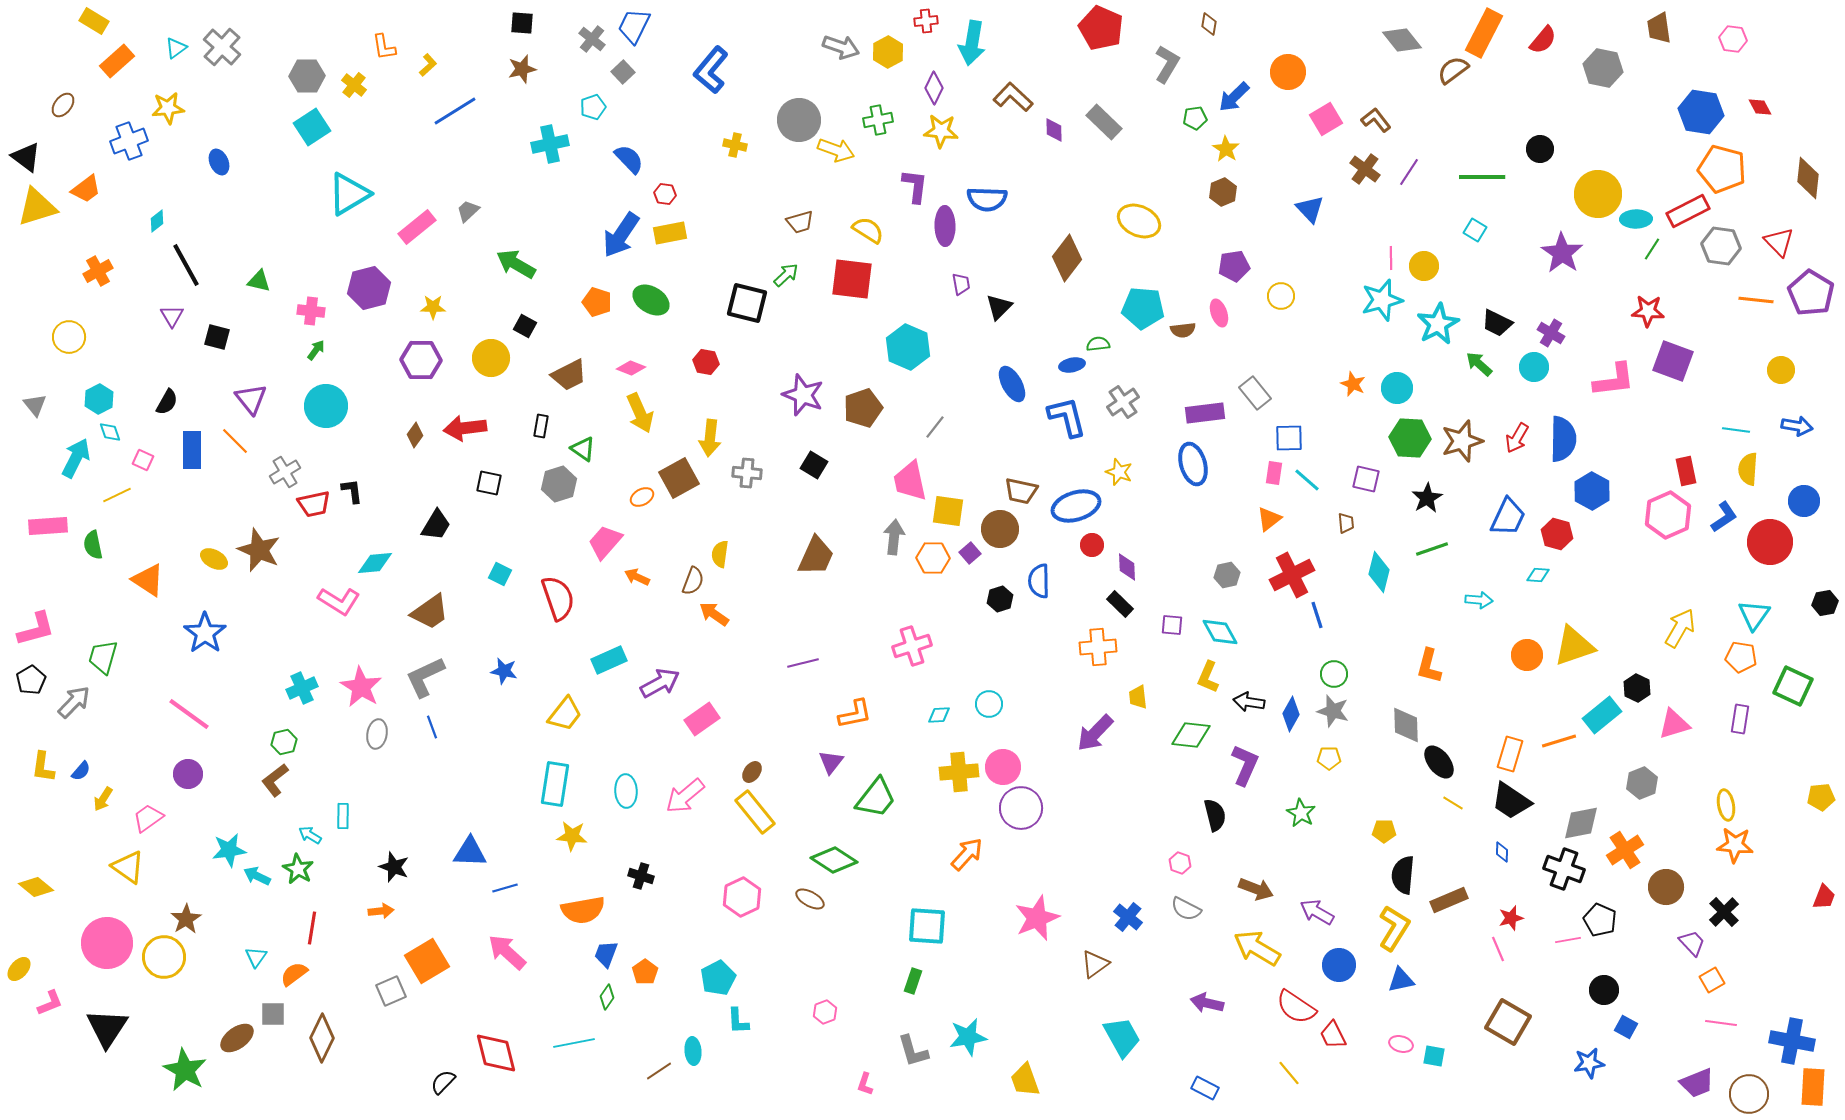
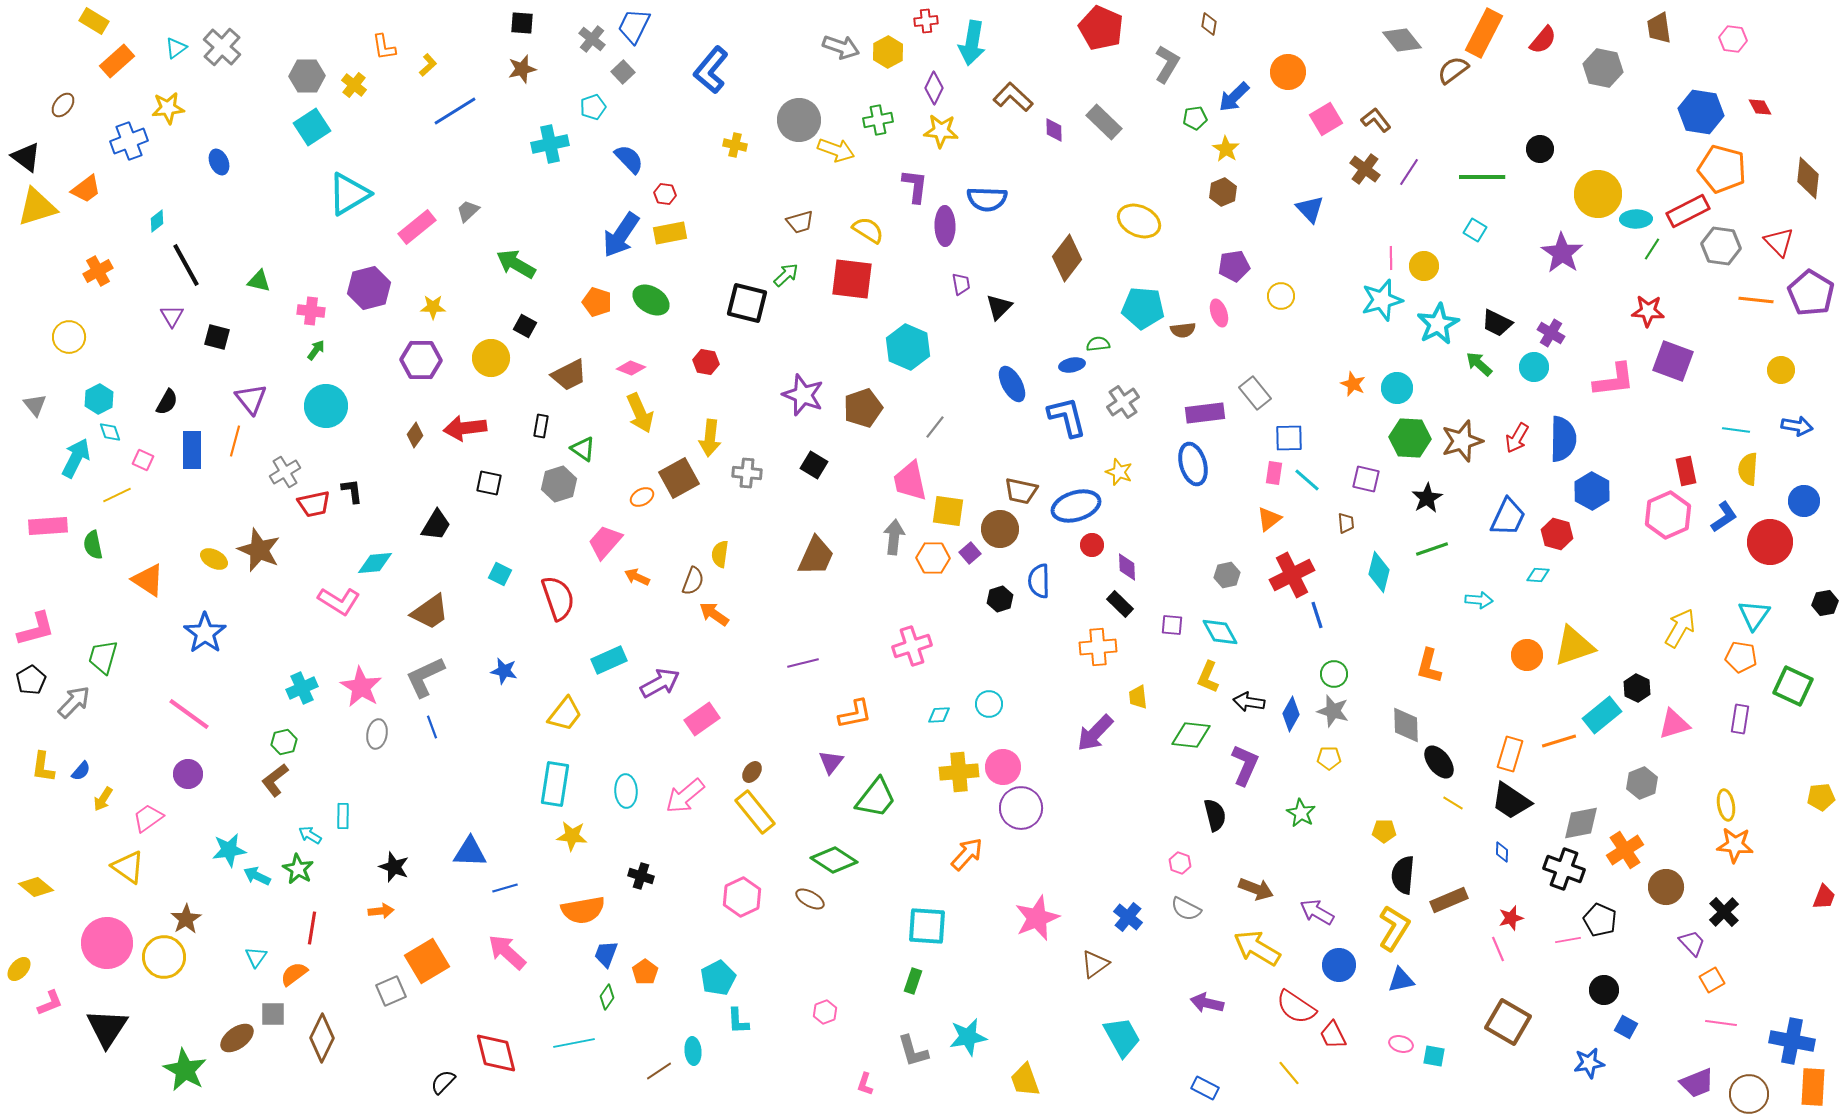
orange line at (235, 441): rotated 60 degrees clockwise
